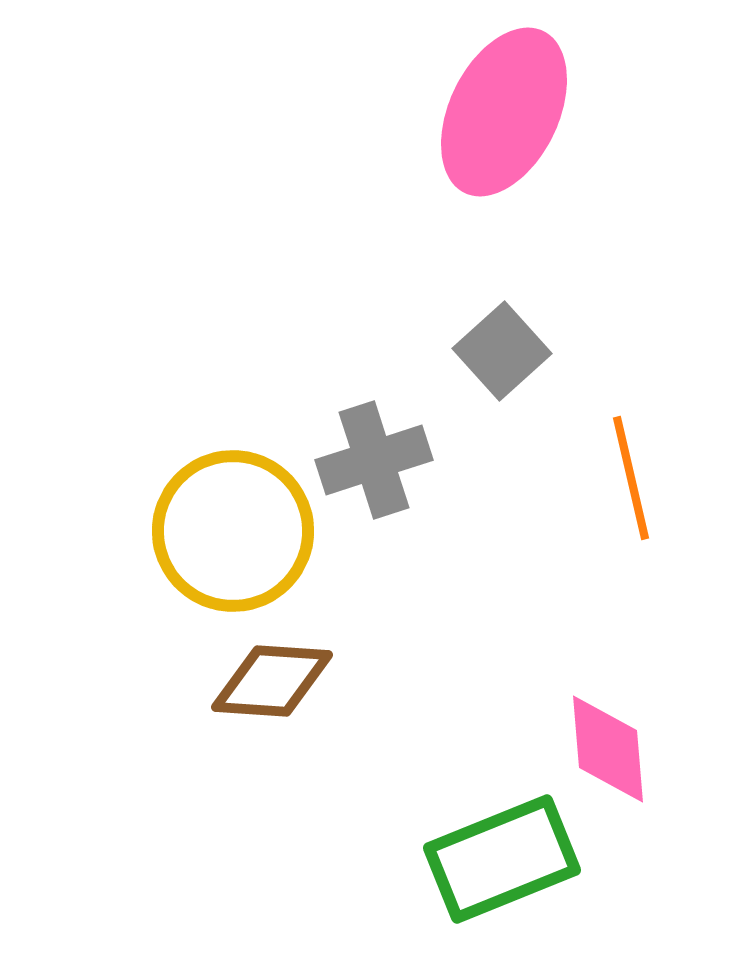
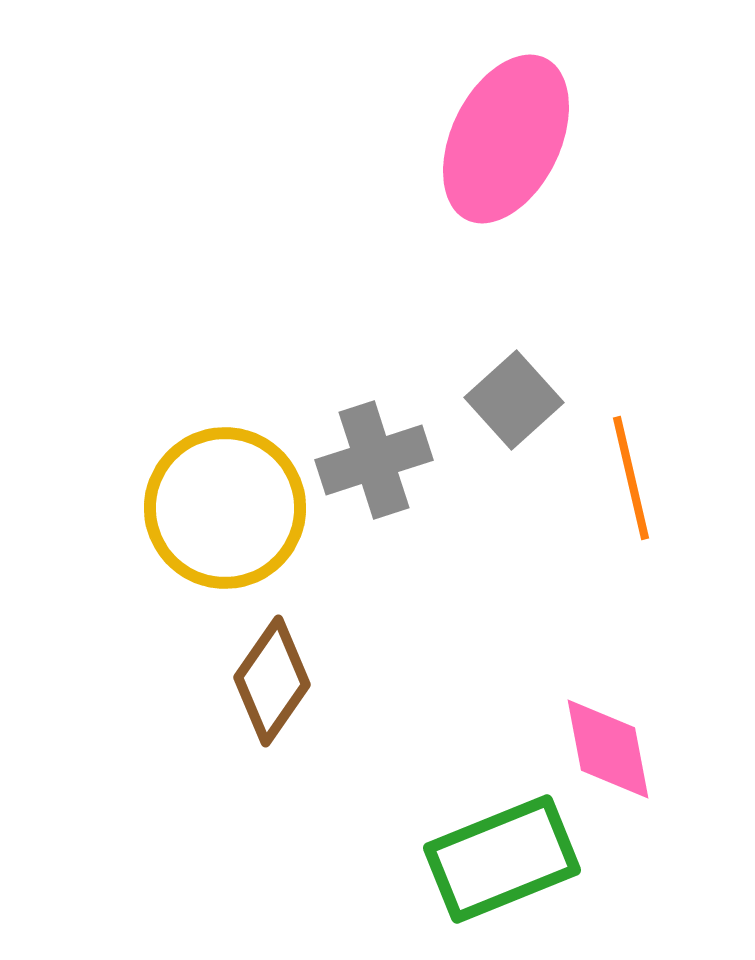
pink ellipse: moved 2 px right, 27 px down
gray square: moved 12 px right, 49 px down
yellow circle: moved 8 px left, 23 px up
brown diamond: rotated 59 degrees counterclockwise
pink diamond: rotated 6 degrees counterclockwise
